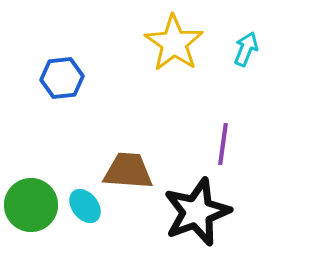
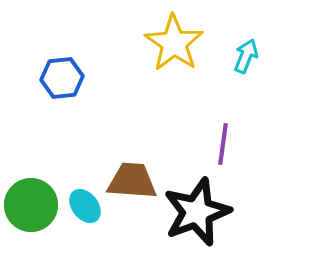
cyan arrow: moved 7 px down
brown trapezoid: moved 4 px right, 10 px down
